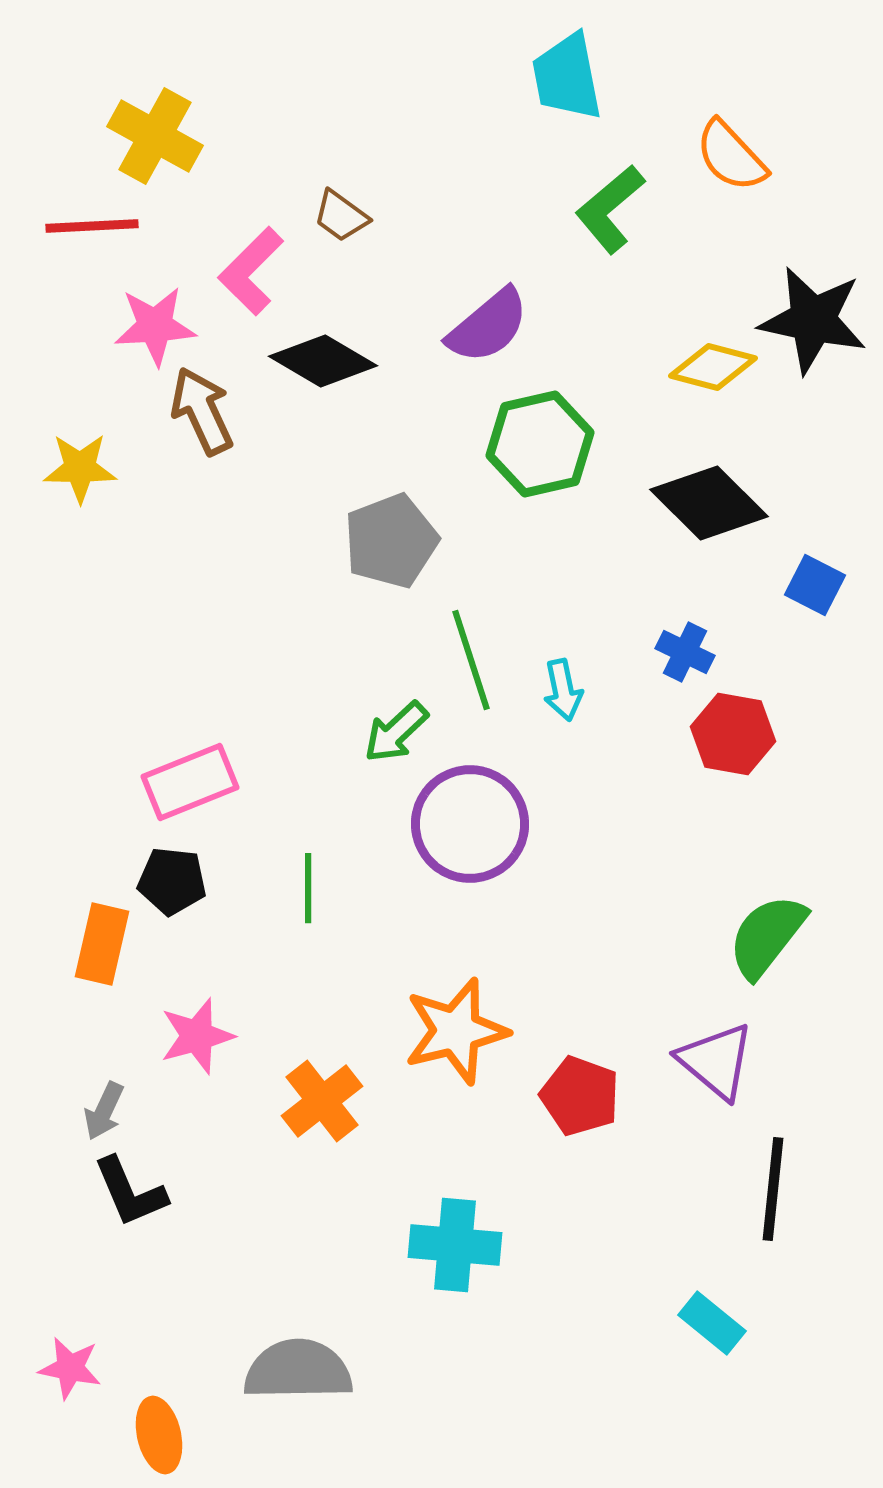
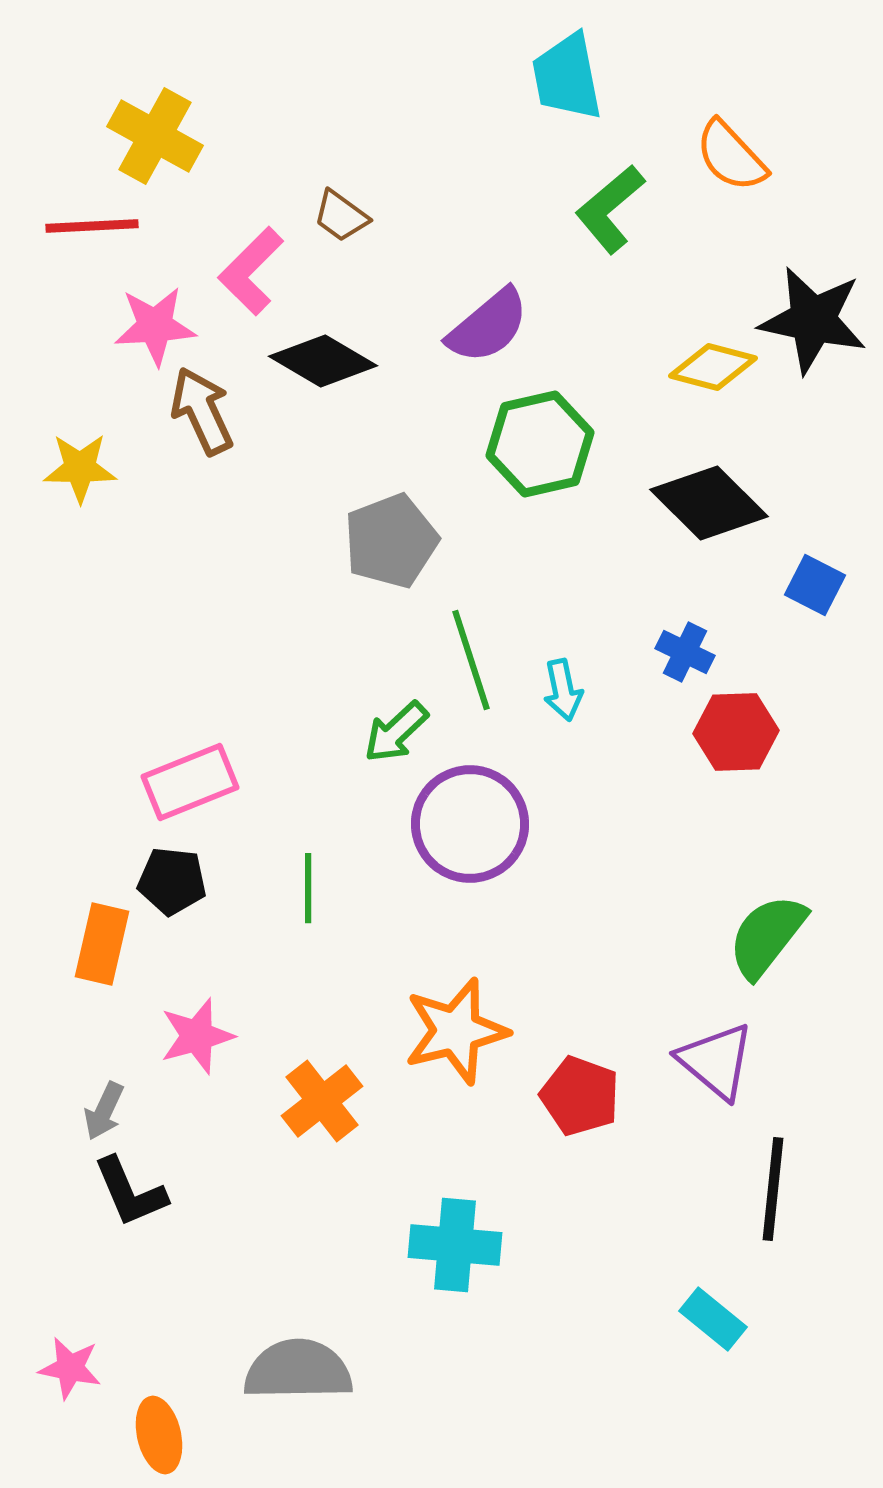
red hexagon at (733, 734): moved 3 px right, 2 px up; rotated 12 degrees counterclockwise
cyan rectangle at (712, 1323): moved 1 px right, 4 px up
